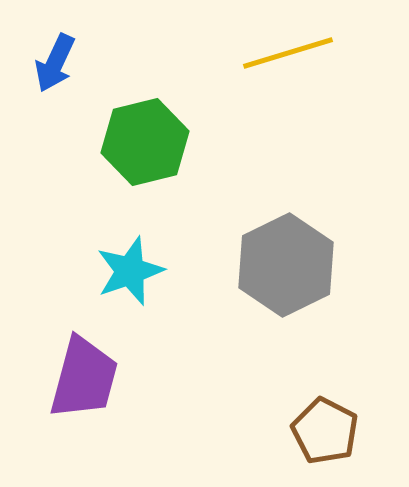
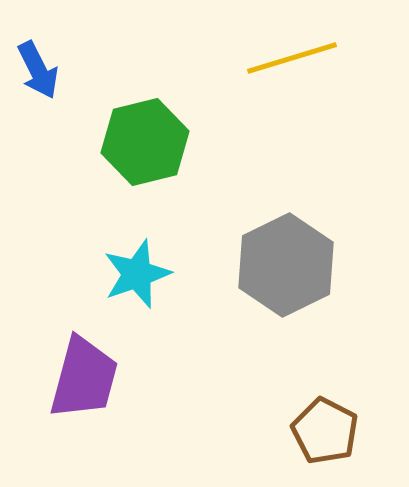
yellow line: moved 4 px right, 5 px down
blue arrow: moved 17 px left, 7 px down; rotated 52 degrees counterclockwise
cyan star: moved 7 px right, 3 px down
